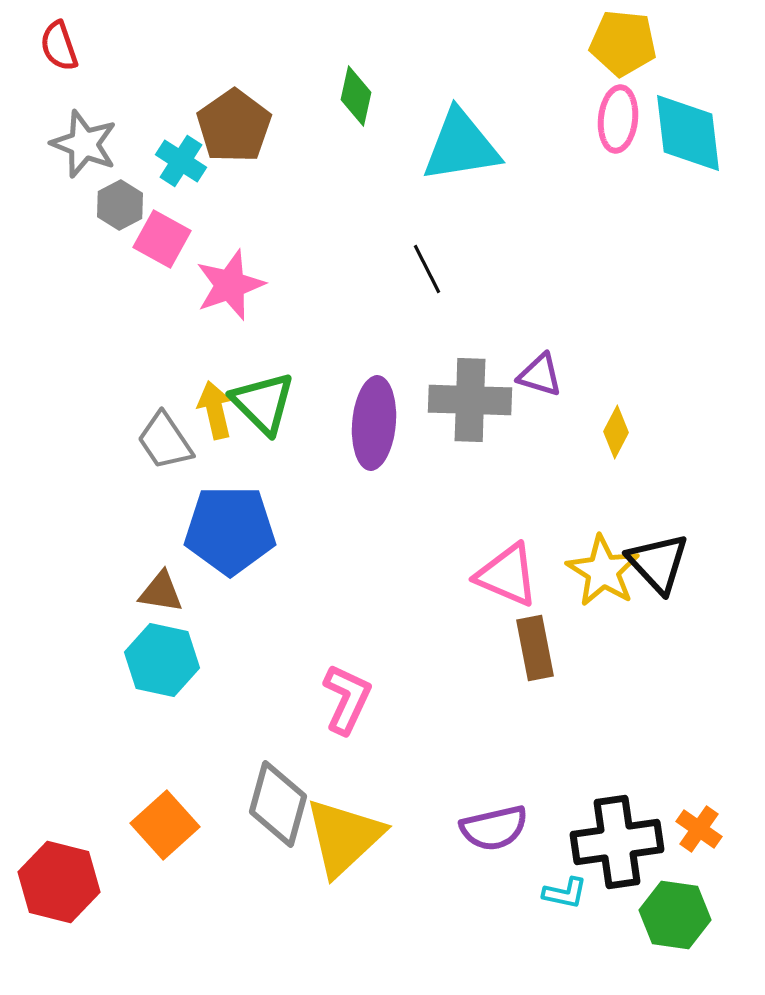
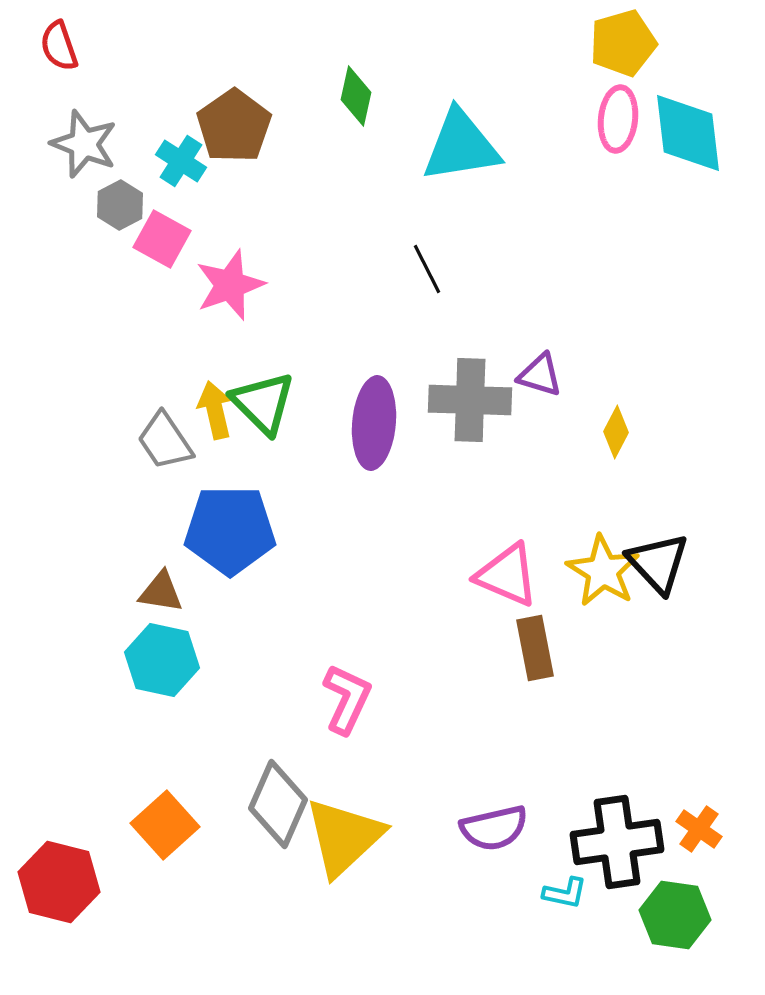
yellow pentagon: rotated 22 degrees counterclockwise
gray diamond: rotated 8 degrees clockwise
